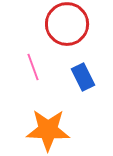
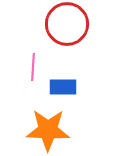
pink line: rotated 24 degrees clockwise
blue rectangle: moved 20 px left, 10 px down; rotated 64 degrees counterclockwise
